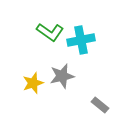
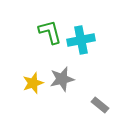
green L-shape: rotated 140 degrees counterclockwise
gray star: moved 3 px down
